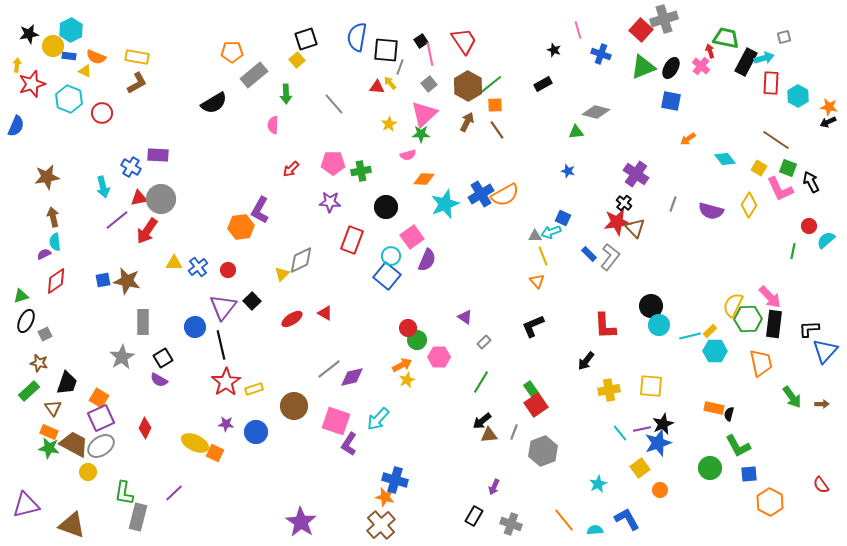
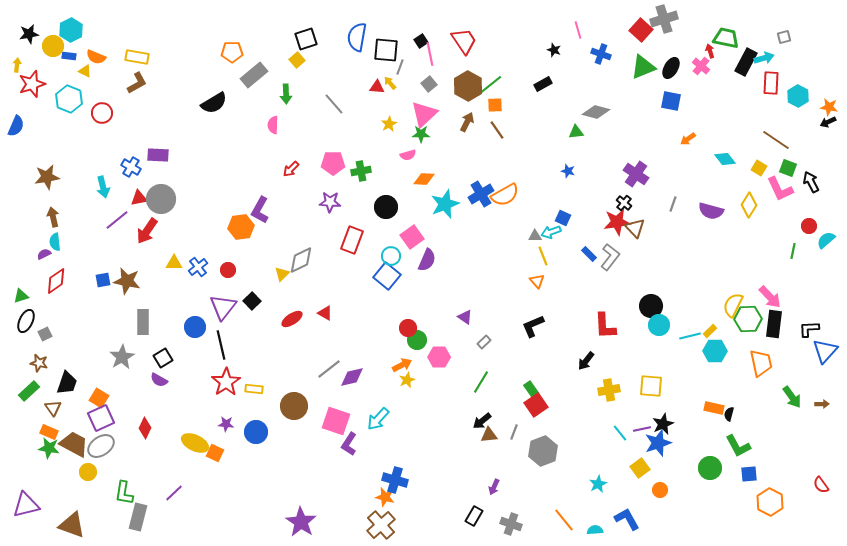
yellow rectangle at (254, 389): rotated 24 degrees clockwise
